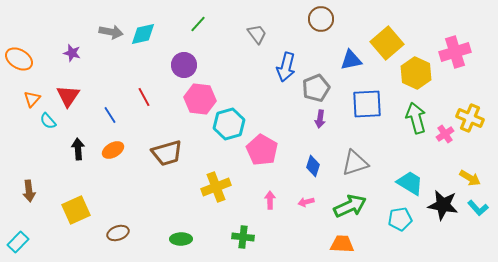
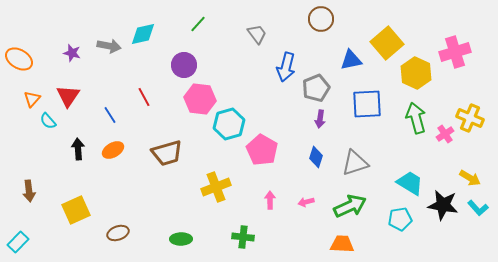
gray arrow at (111, 32): moved 2 px left, 14 px down
blue diamond at (313, 166): moved 3 px right, 9 px up
